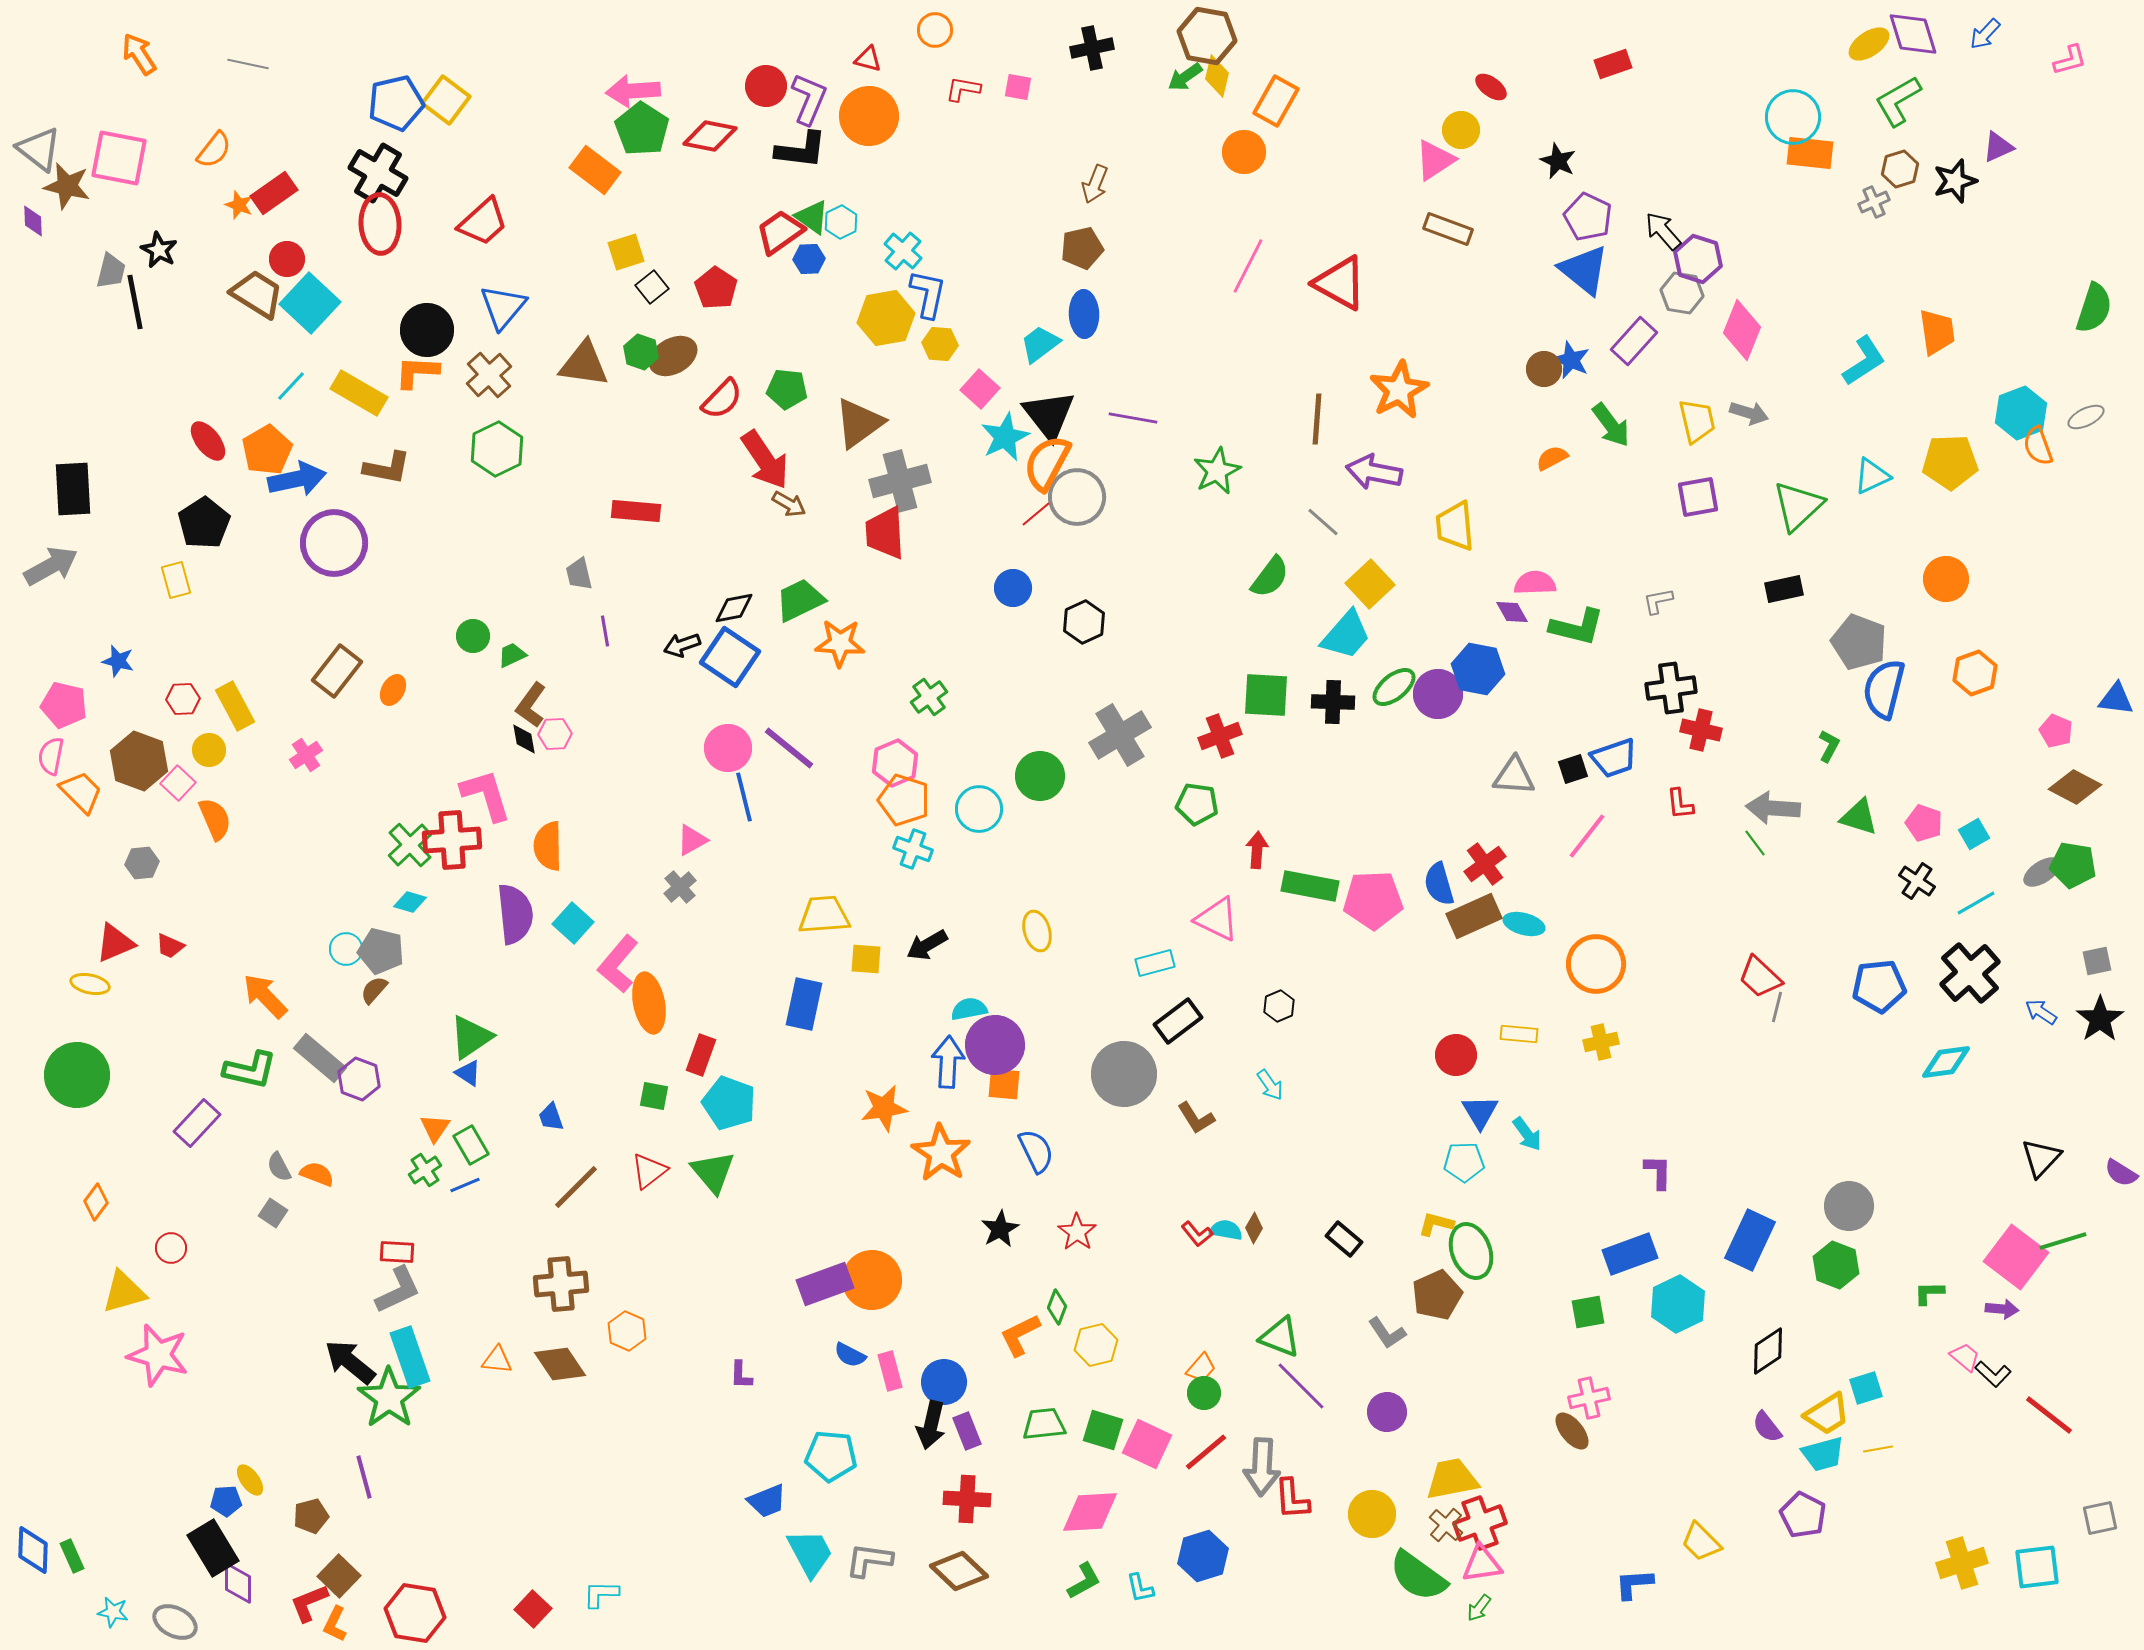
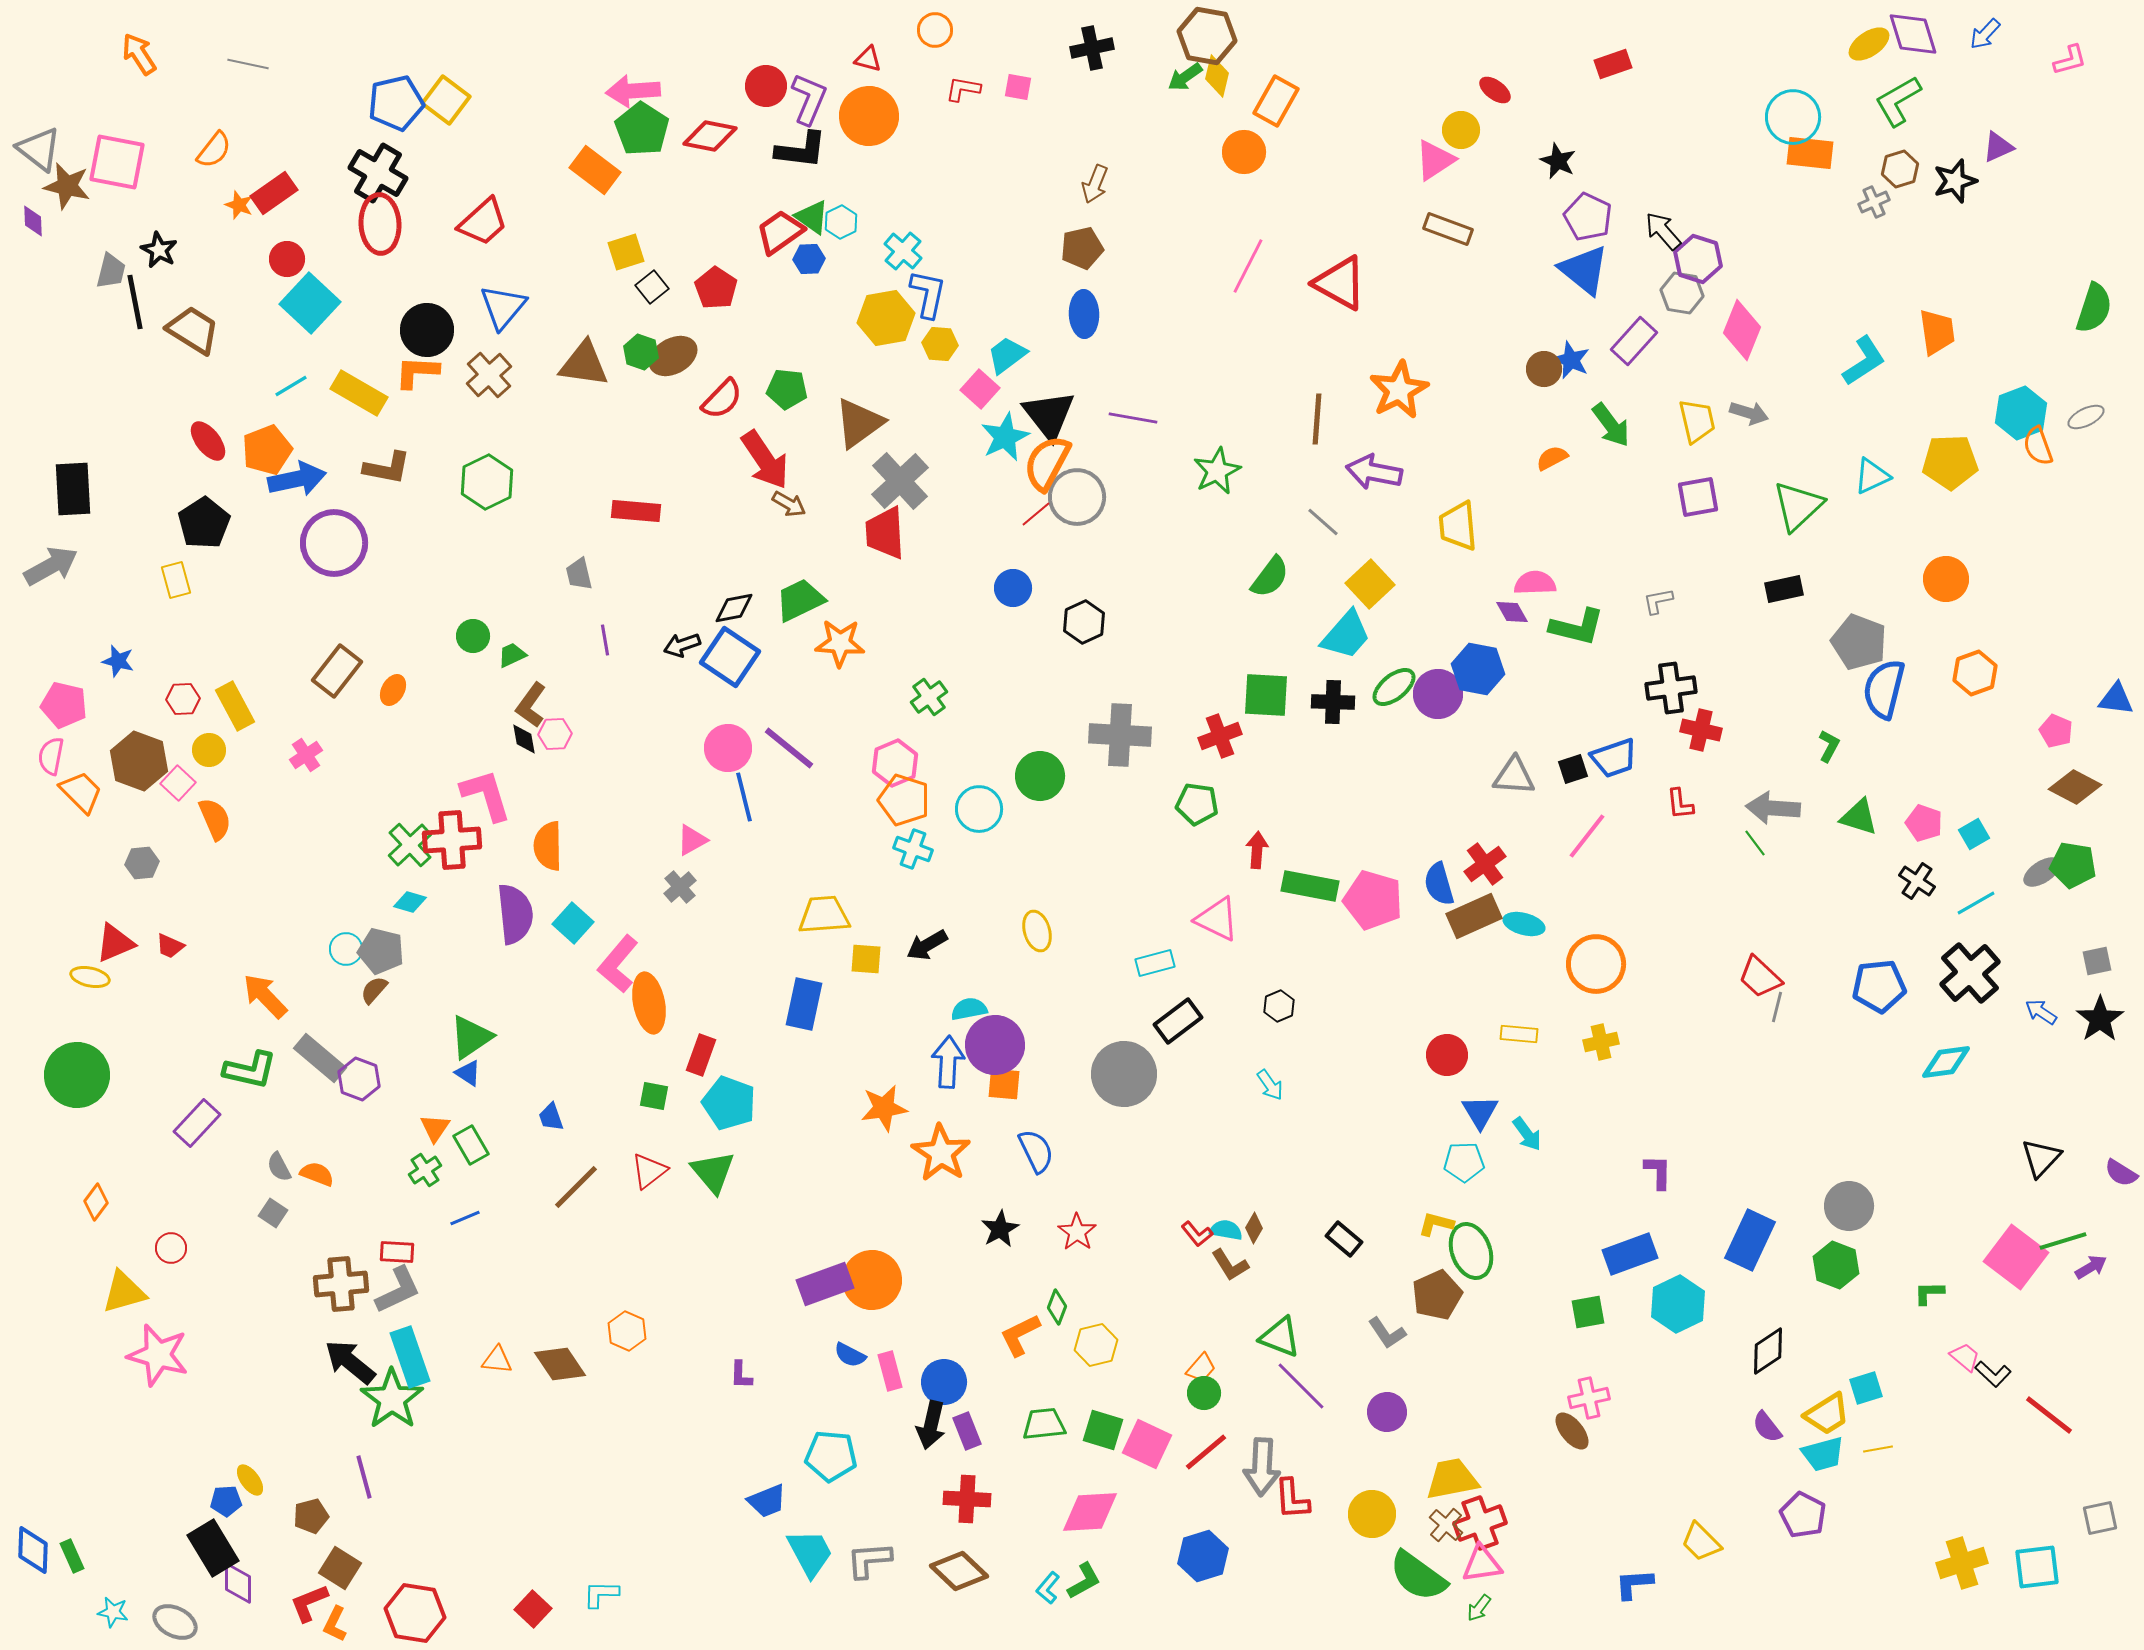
red ellipse at (1491, 87): moved 4 px right, 3 px down
pink square at (119, 158): moved 2 px left, 4 px down
brown trapezoid at (257, 294): moved 64 px left, 36 px down
cyan trapezoid at (1040, 344): moved 33 px left, 11 px down
cyan line at (291, 386): rotated 16 degrees clockwise
green hexagon at (497, 449): moved 10 px left, 33 px down
orange pentagon at (267, 450): rotated 9 degrees clockwise
gray cross at (900, 481): rotated 28 degrees counterclockwise
yellow trapezoid at (1455, 526): moved 3 px right
purple line at (605, 631): moved 9 px down
gray cross at (1120, 735): rotated 34 degrees clockwise
pink pentagon at (1373, 900): rotated 18 degrees clockwise
yellow ellipse at (90, 984): moved 7 px up
red circle at (1456, 1055): moved 9 px left
brown L-shape at (1196, 1118): moved 34 px right, 147 px down
blue line at (465, 1185): moved 33 px down
brown cross at (561, 1284): moved 220 px left
purple arrow at (2002, 1309): moved 89 px right, 42 px up; rotated 36 degrees counterclockwise
green star at (389, 1398): moved 3 px right, 1 px down
gray L-shape at (869, 1560): rotated 12 degrees counterclockwise
brown square at (339, 1576): moved 1 px right, 8 px up; rotated 12 degrees counterclockwise
cyan L-shape at (1140, 1588): moved 92 px left; rotated 52 degrees clockwise
